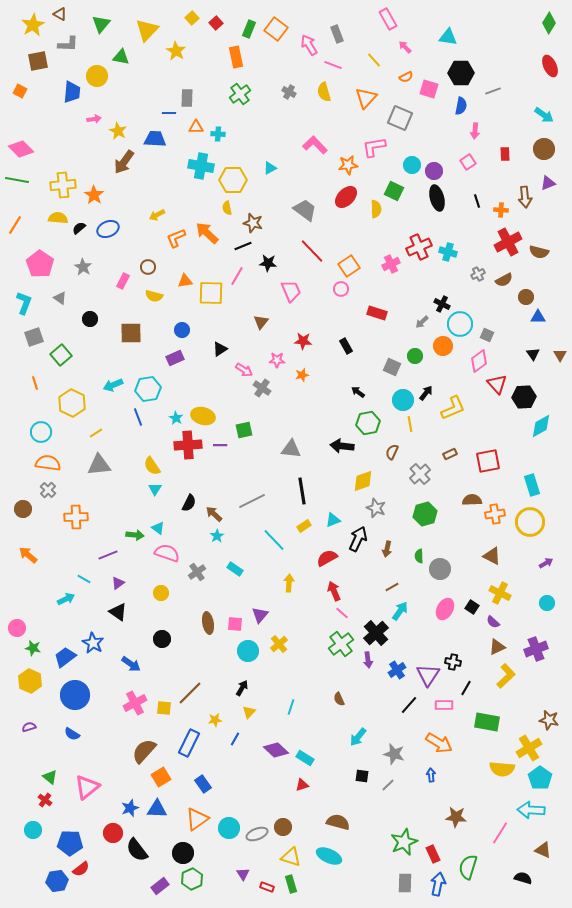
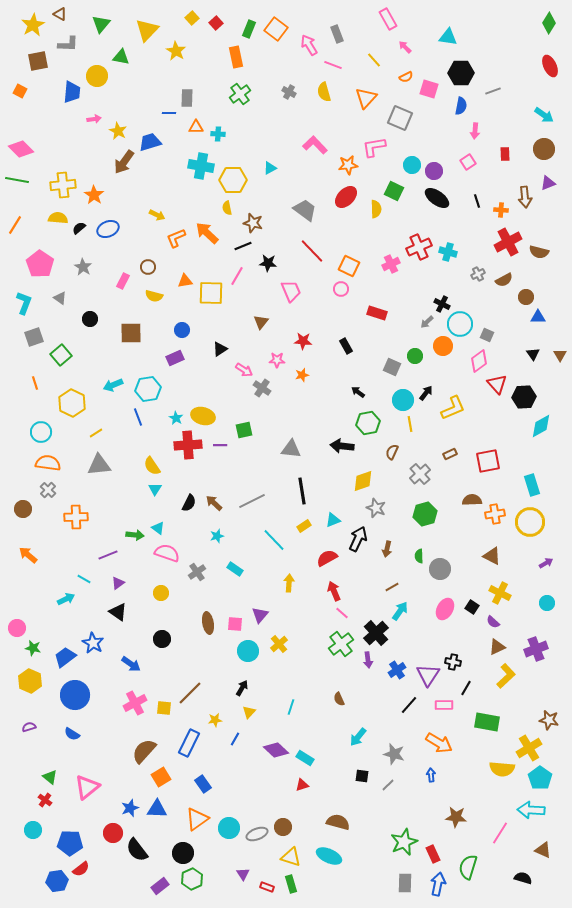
blue trapezoid at (155, 139): moved 5 px left, 3 px down; rotated 20 degrees counterclockwise
black ellipse at (437, 198): rotated 40 degrees counterclockwise
yellow arrow at (157, 215): rotated 126 degrees counterclockwise
orange square at (349, 266): rotated 30 degrees counterclockwise
gray arrow at (422, 322): moved 5 px right
brown arrow at (214, 514): moved 11 px up
cyan star at (217, 536): rotated 16 degrees clockwise
